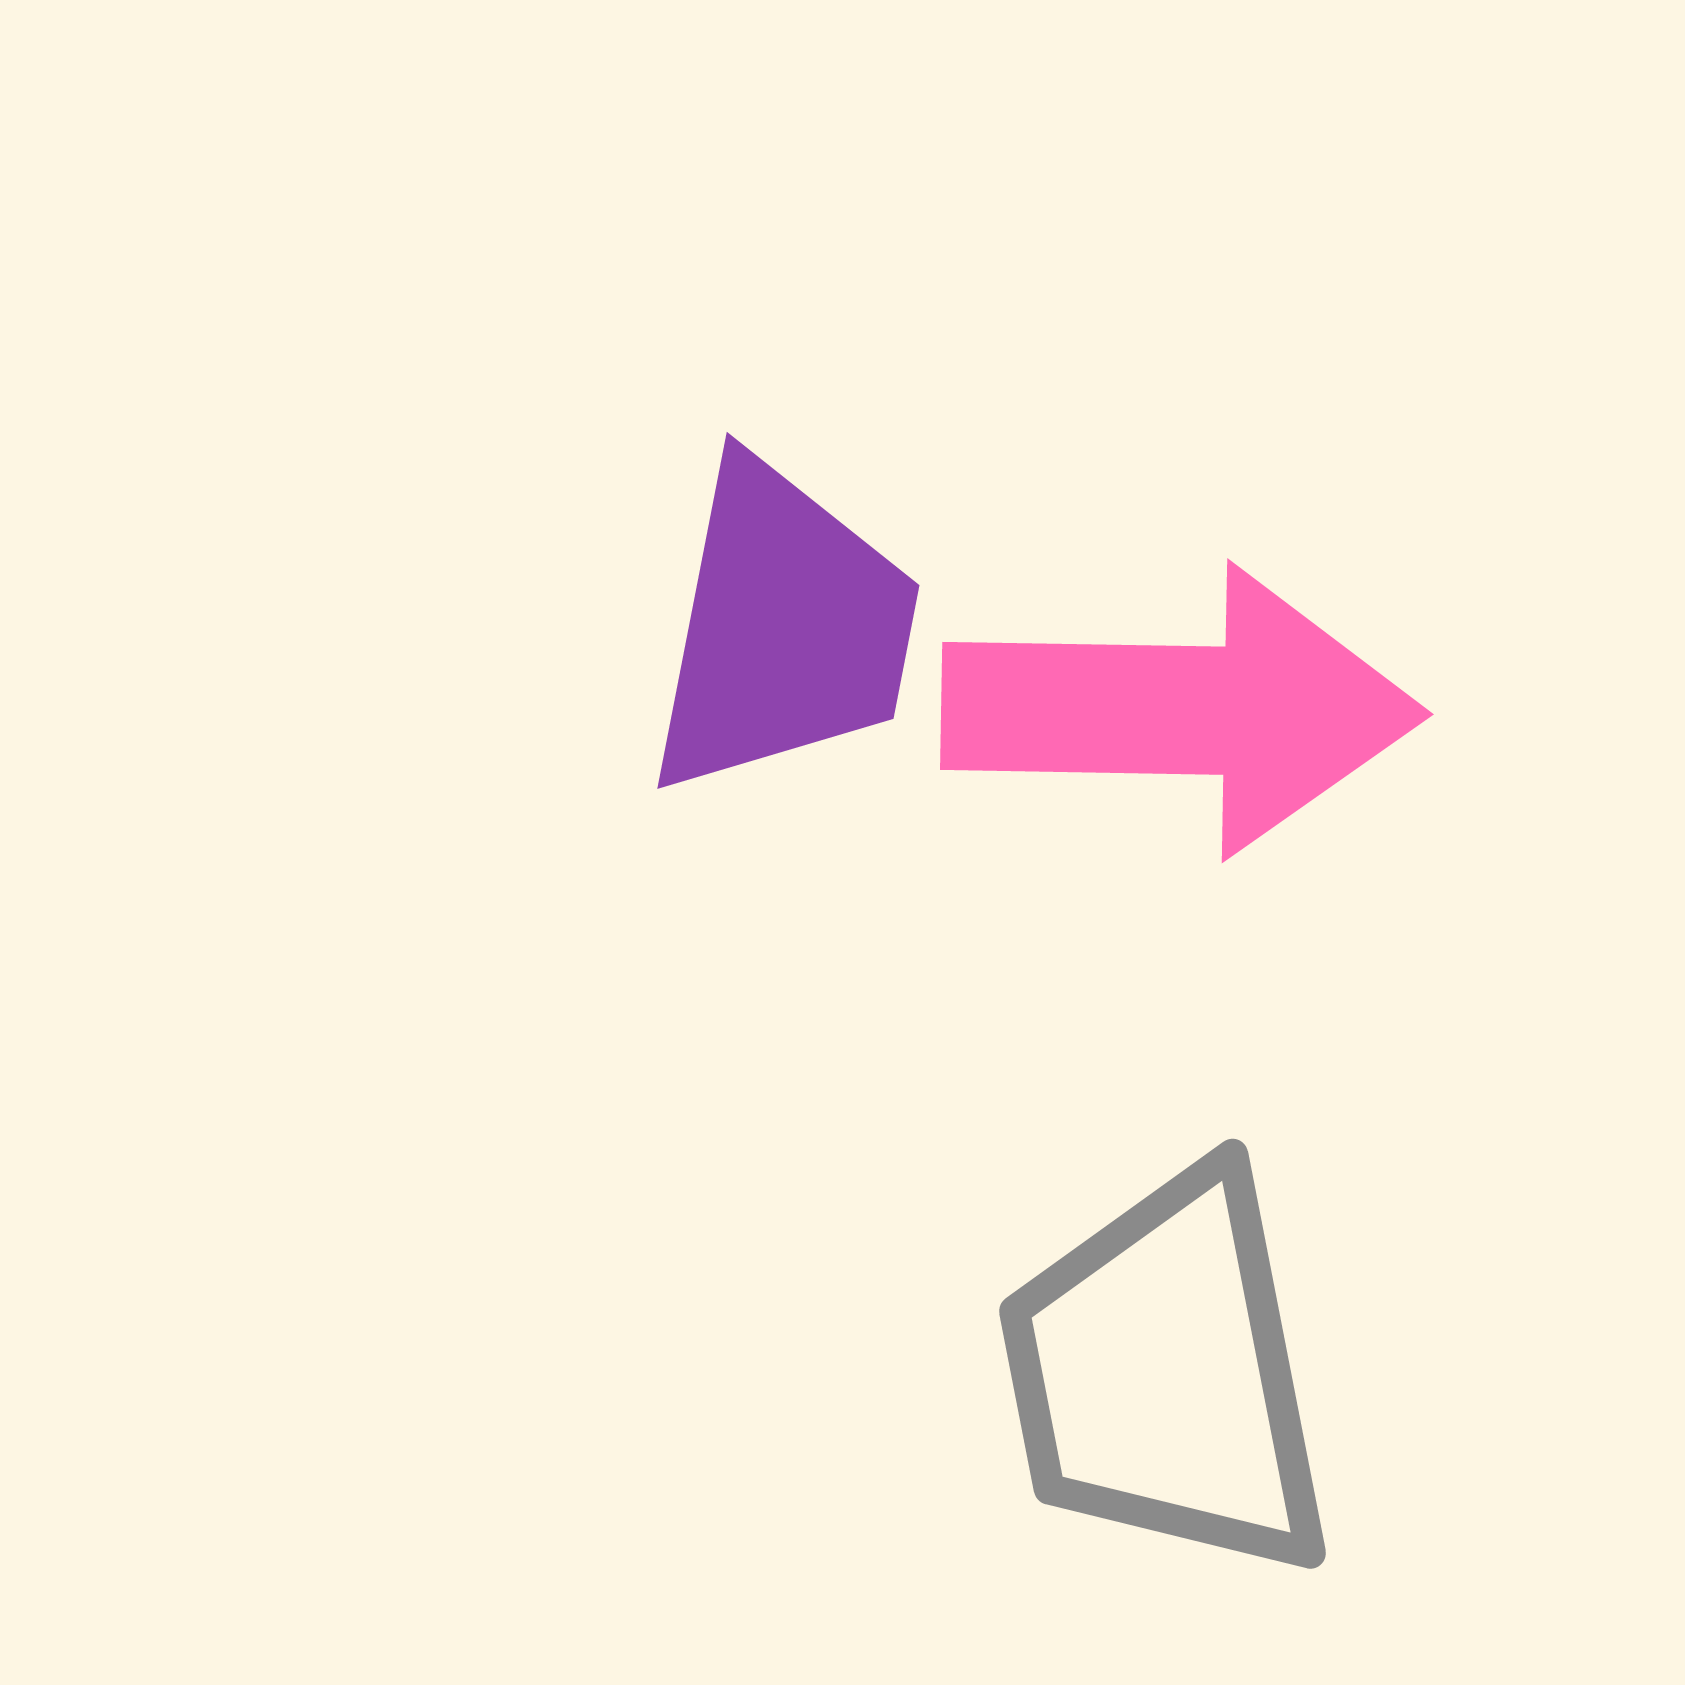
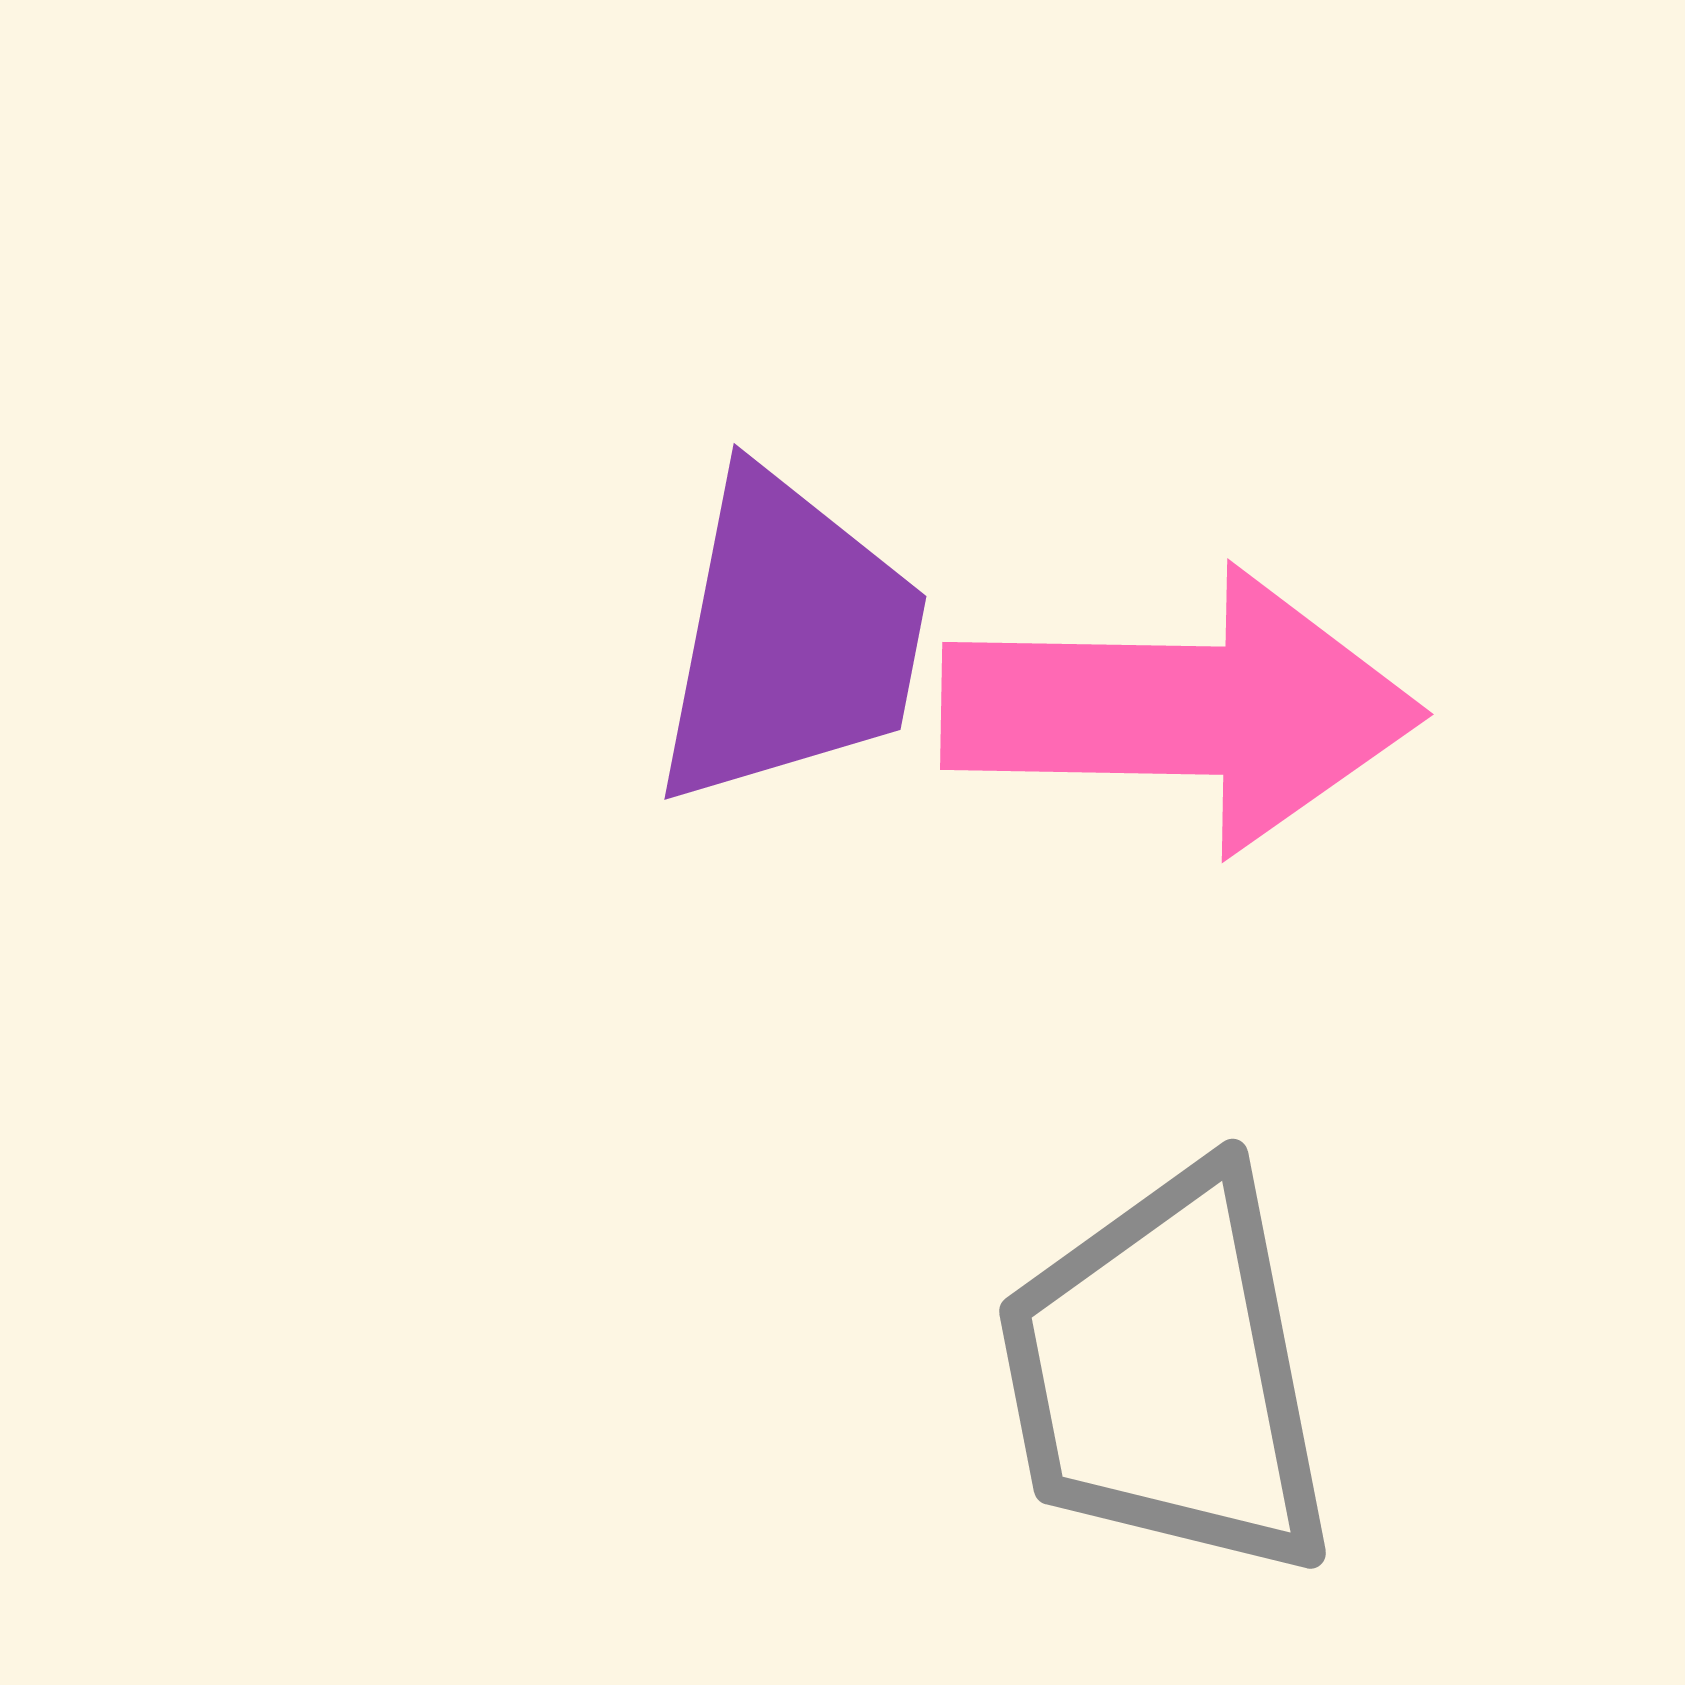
purple trapezoid: moved 7 px right, 11 px down
